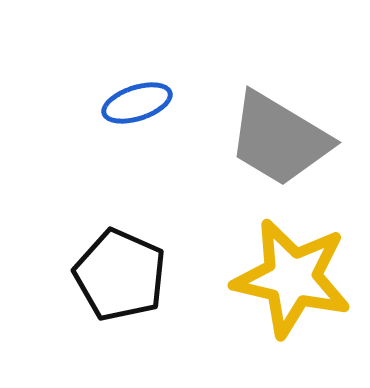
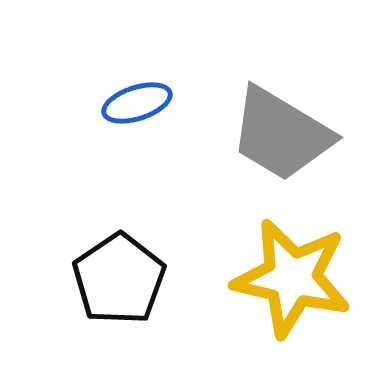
gray trapezoid: moved 2 px right, 5 px up
black pentagon: moved 1 px left, 4 px down; rotated 14 degrees clockwise
